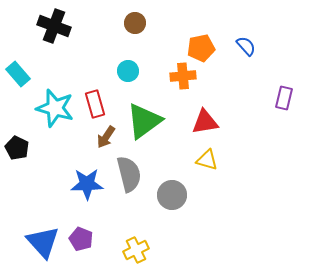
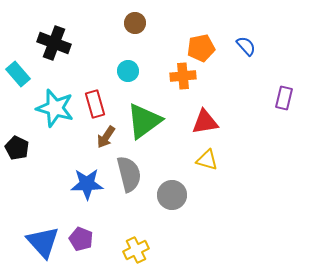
black cross: moved 17 px down
